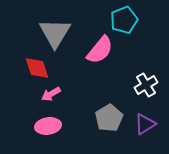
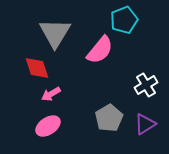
pink ellipse: rotated 25 degrees counterclockwise
